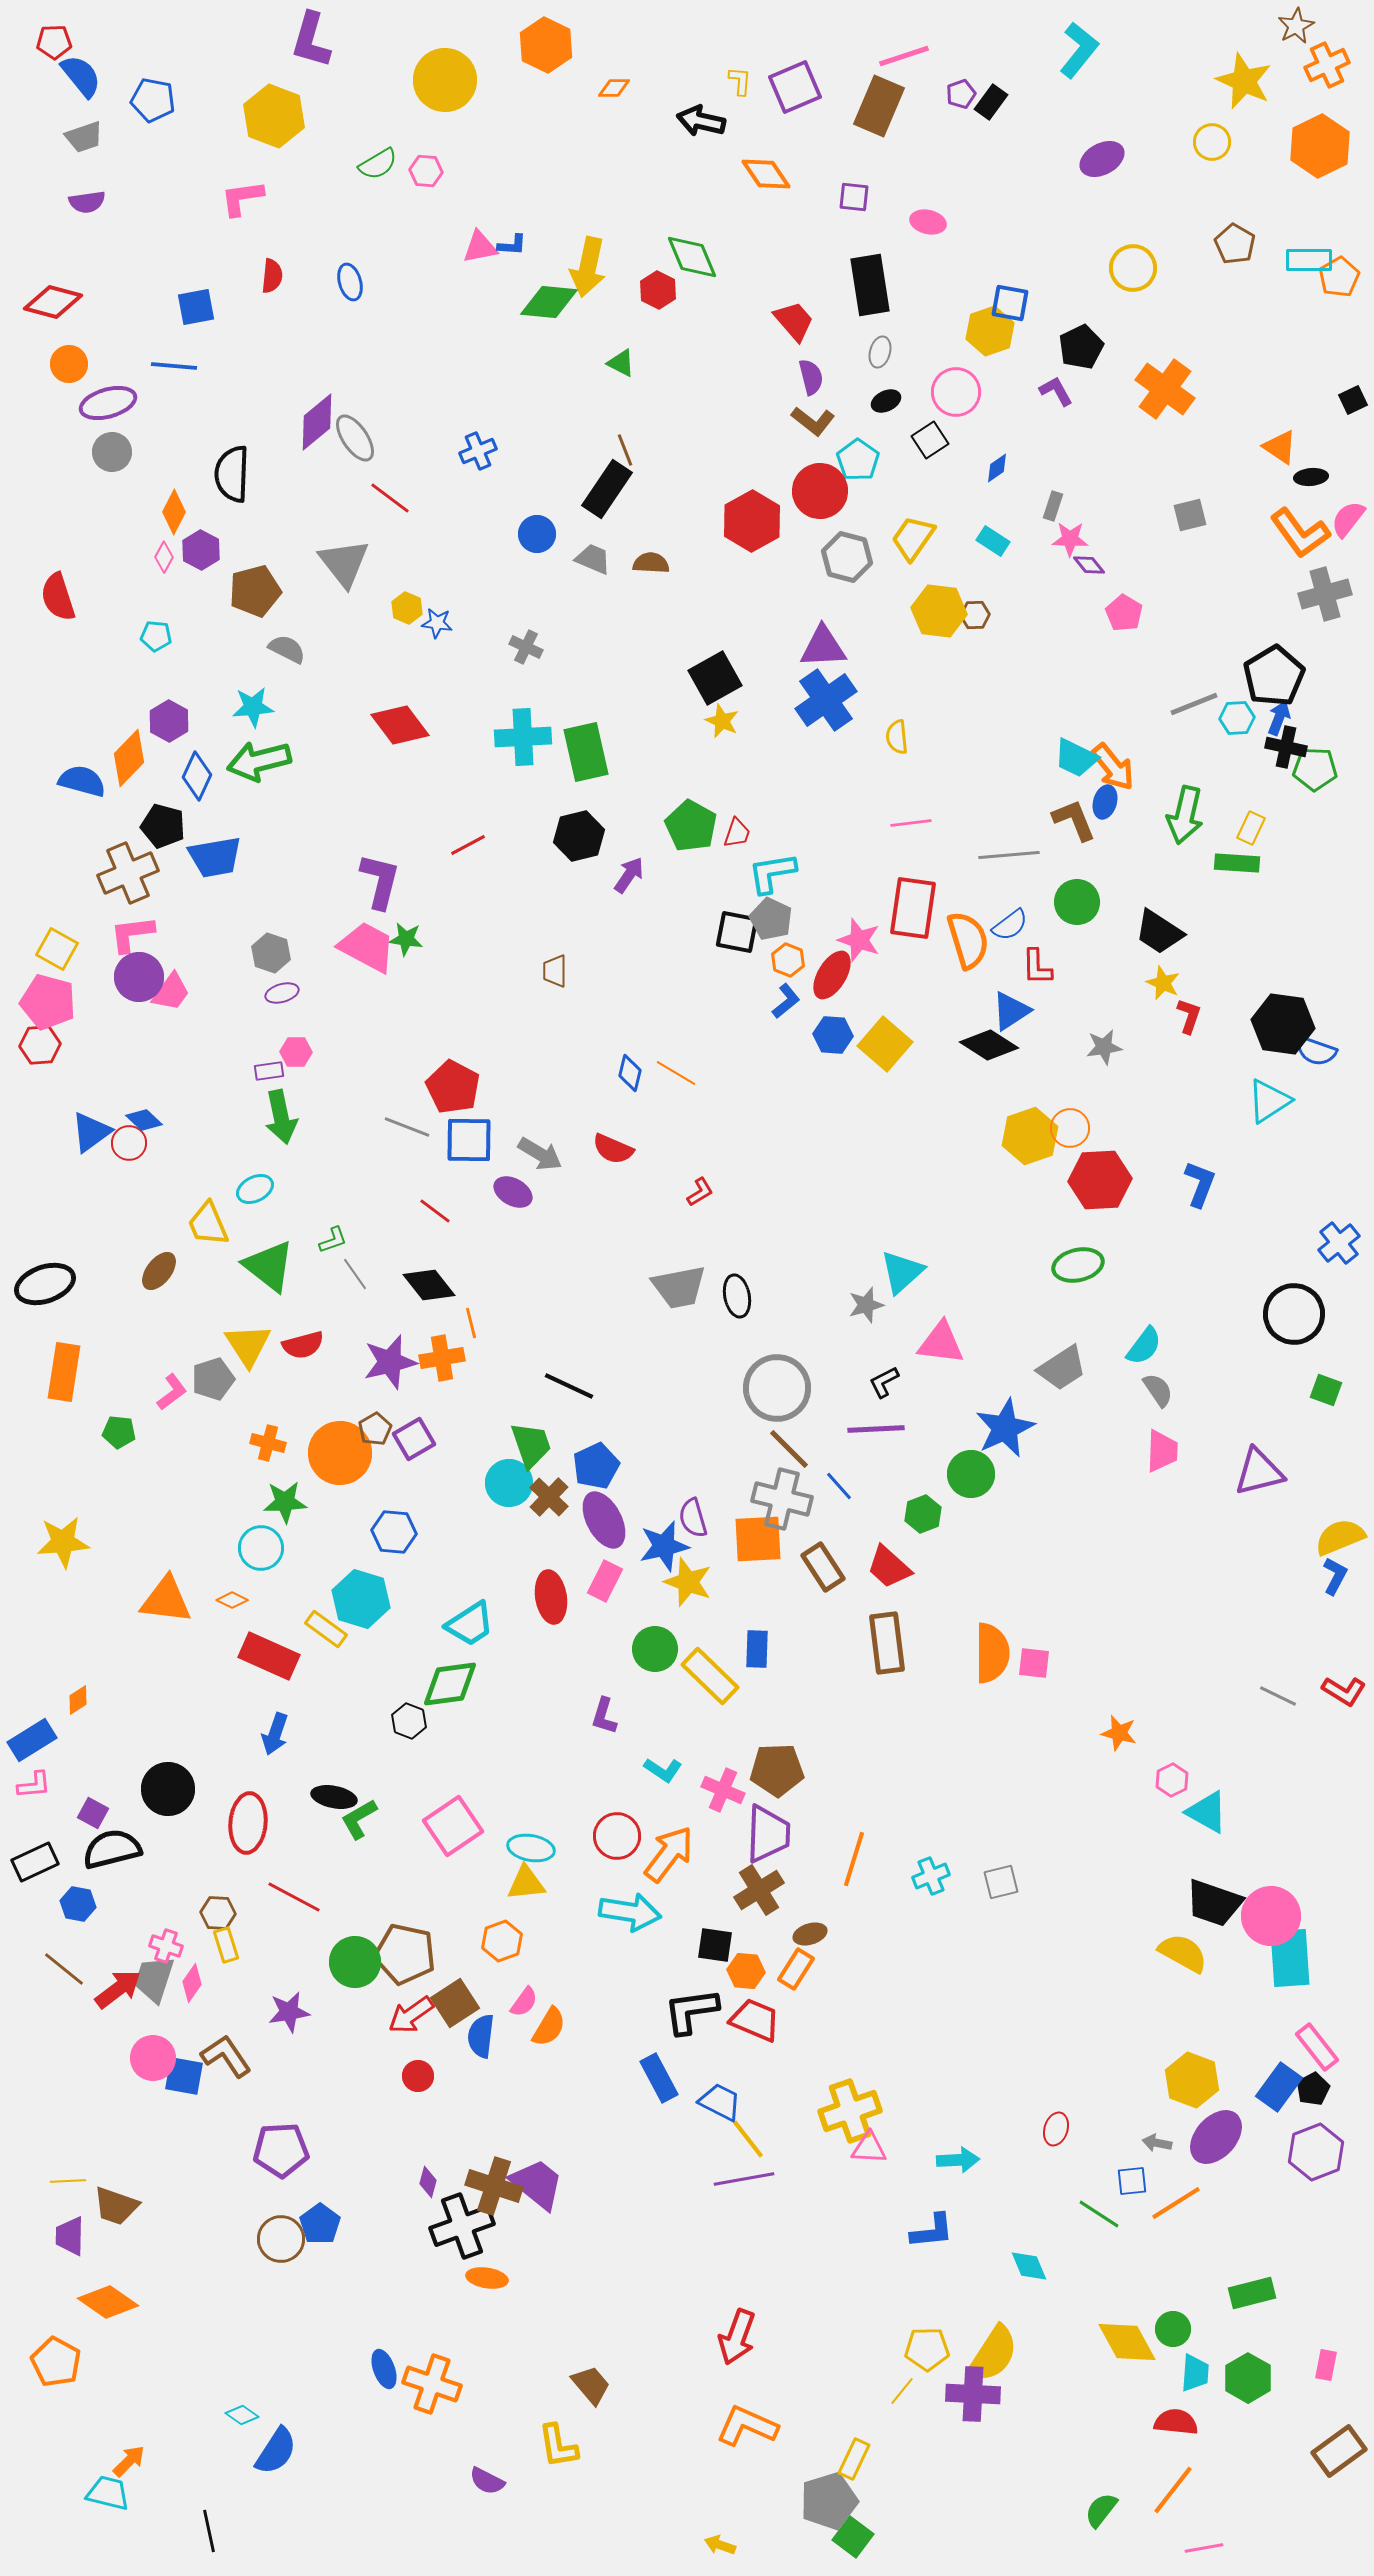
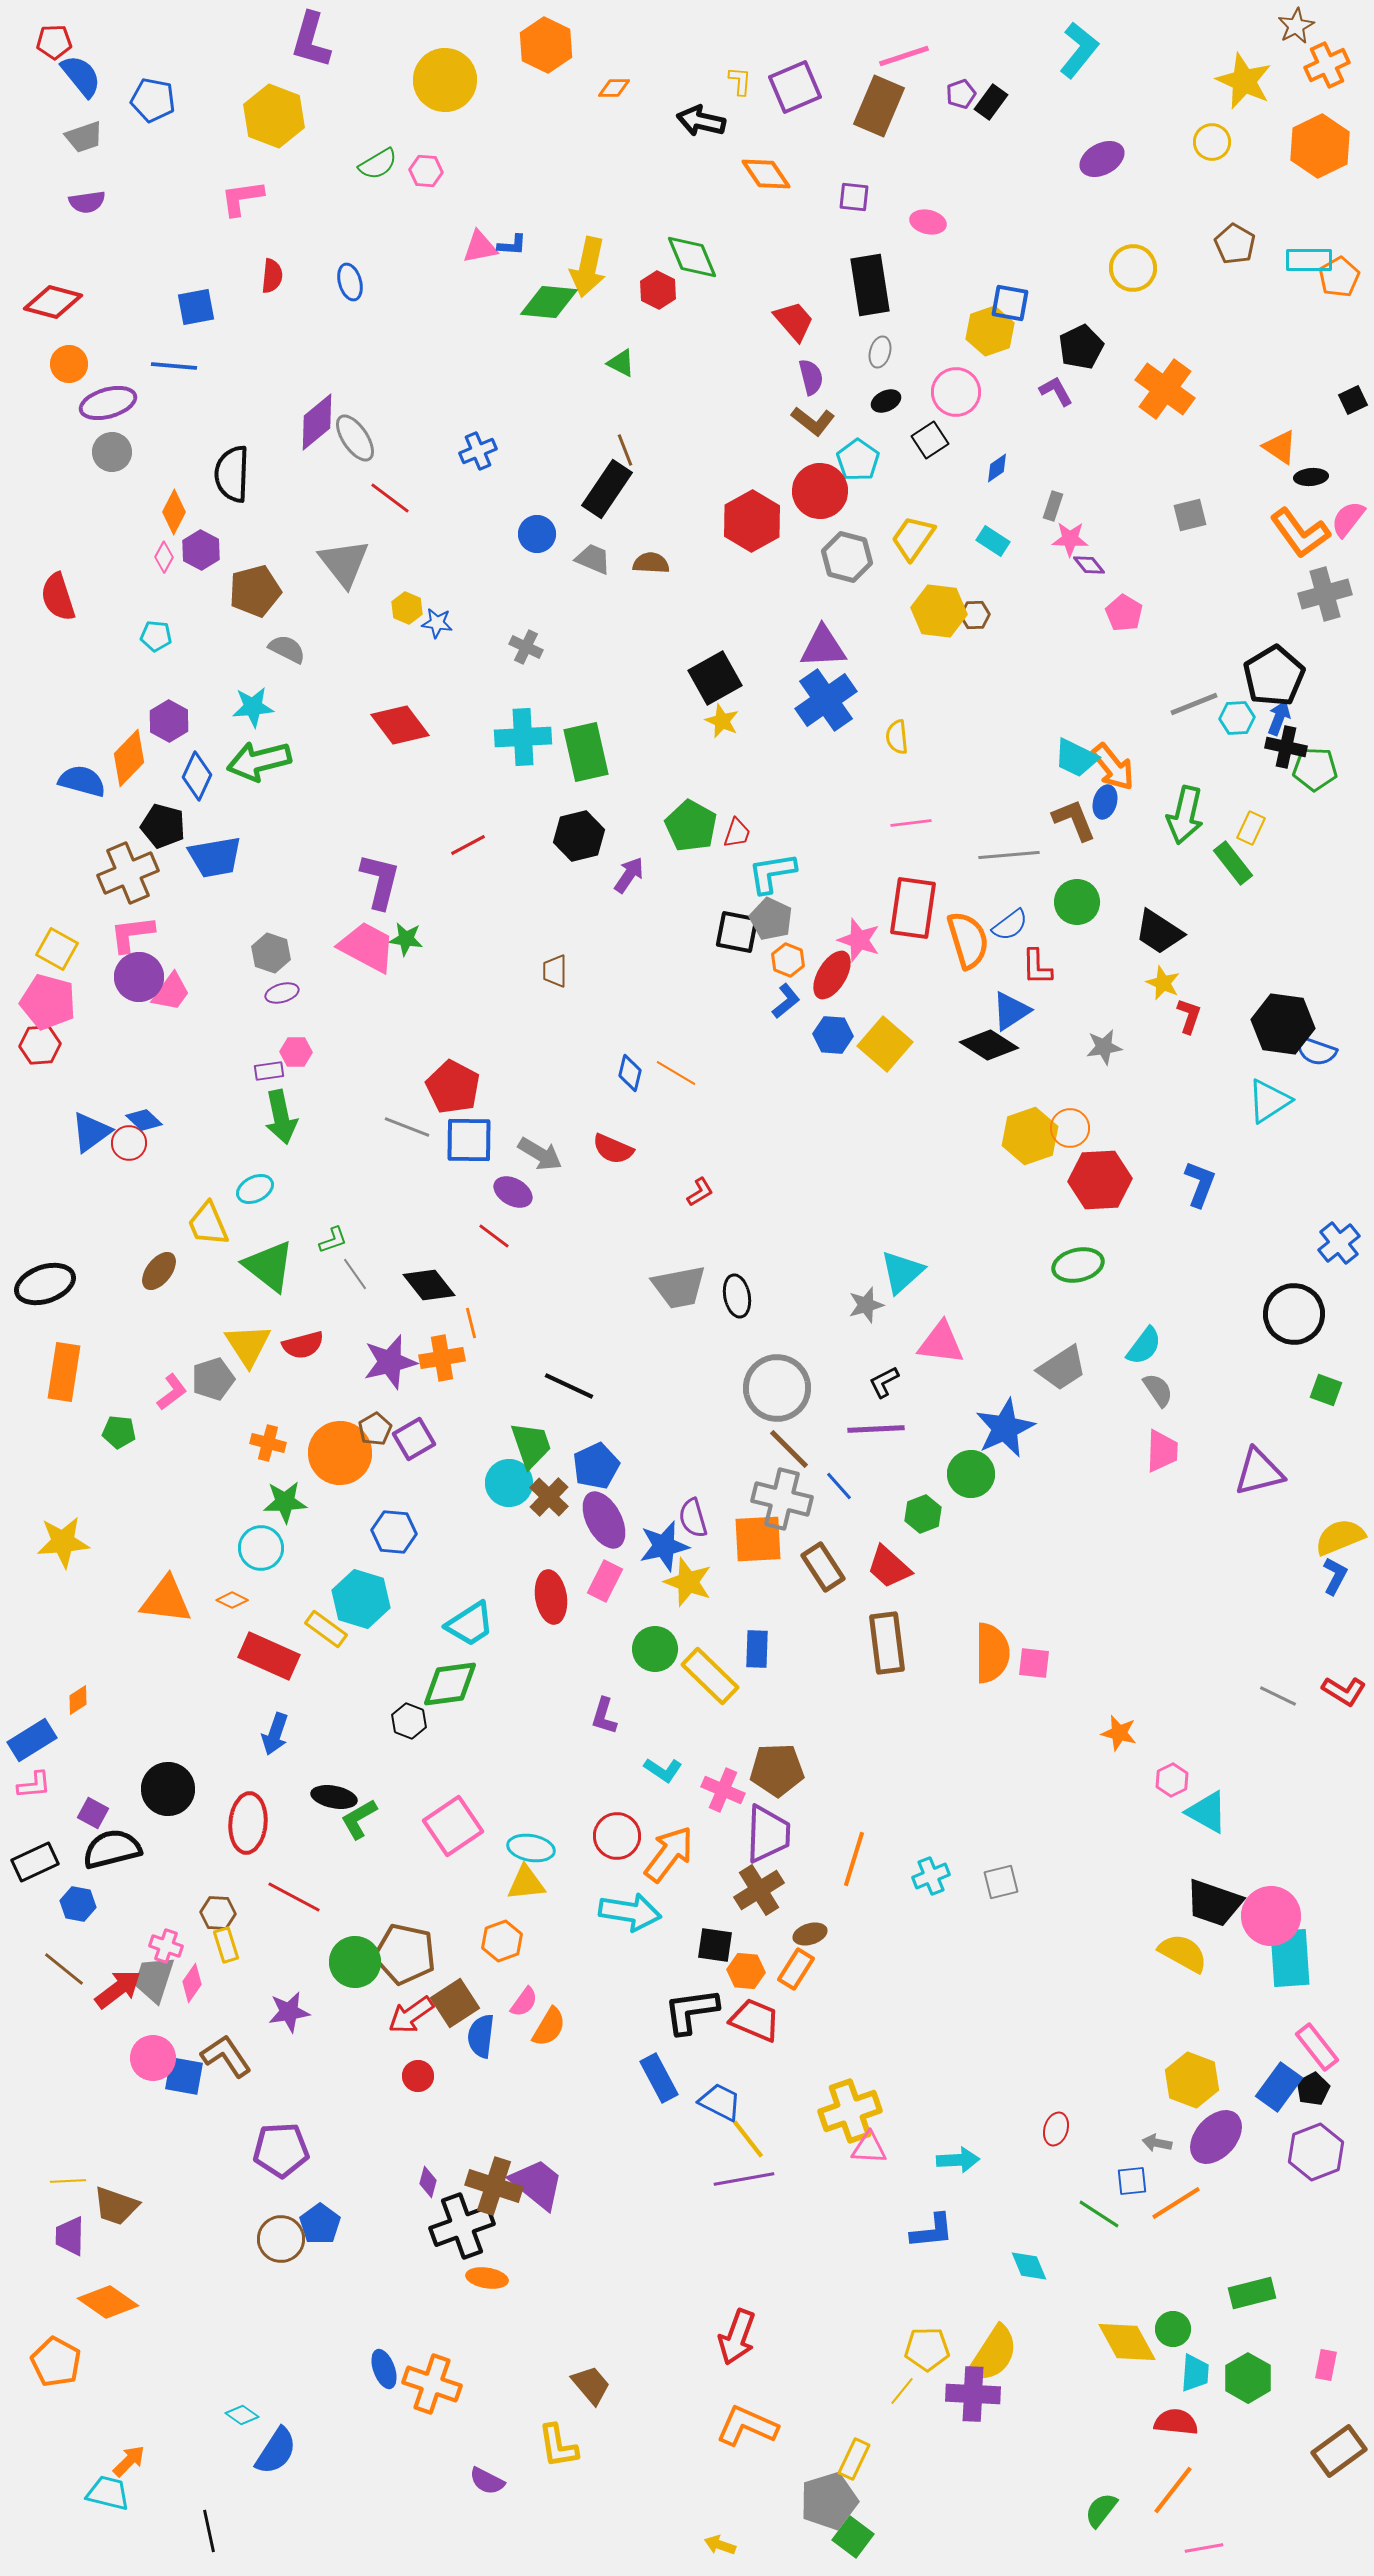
green rectangle at (1237, 863): moved 4 px left; rotated 48 degrees clockwise
red line at (435, 1211): moved 59 px right, 25 px down
